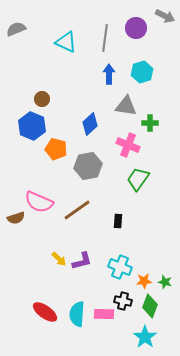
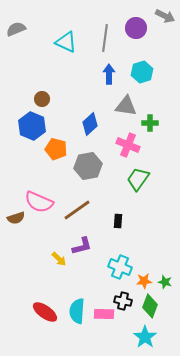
purple L-shape: moved 15 px up
cyan semicircle: moved 3 px up
